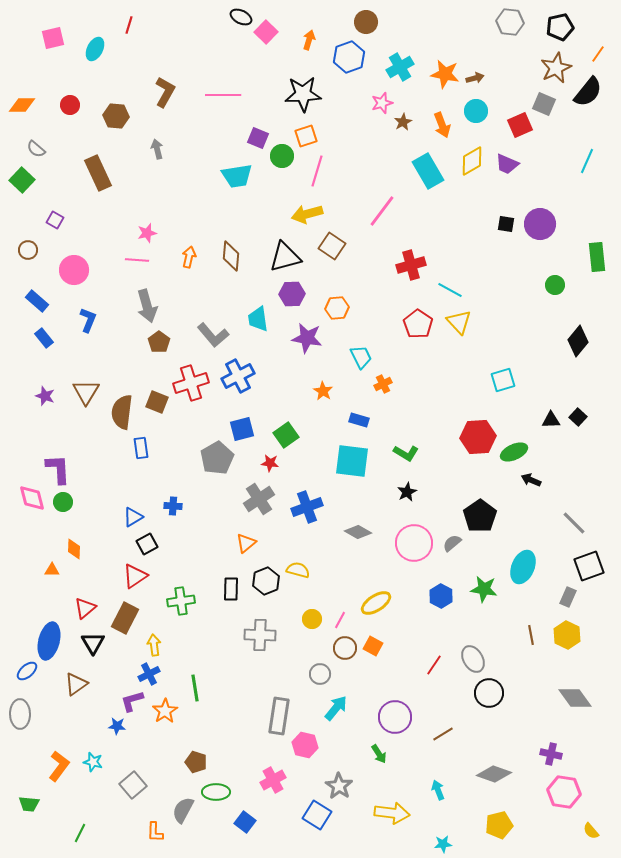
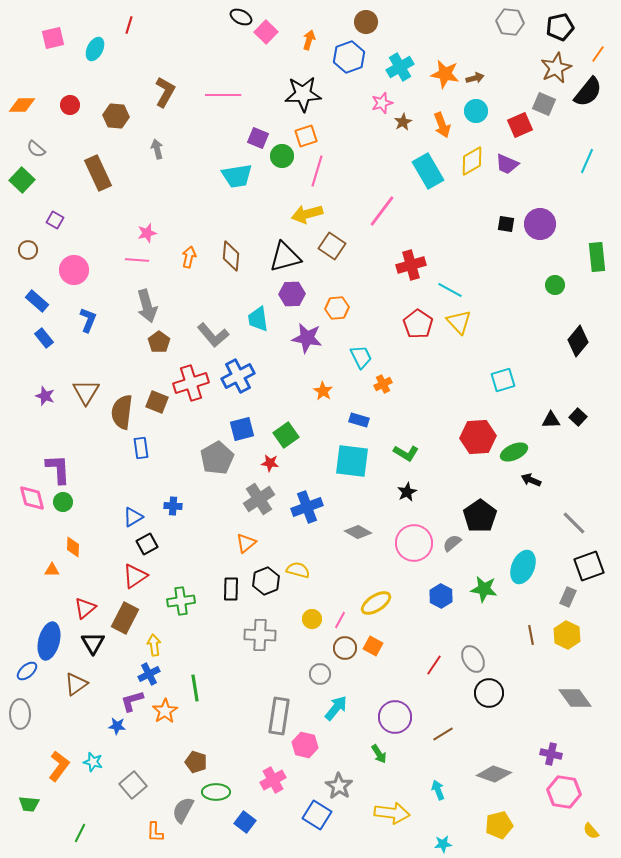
orange diamond at (74, 549): moved 1 px left, 2 px up
